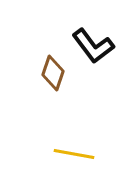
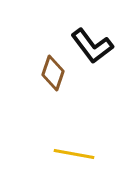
black L-shape: moved 1 px left
